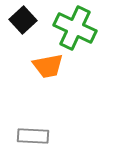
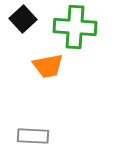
black square: moved 1 px up
green cross: moved 1 px up; rotated 21 degrees counterclockwise
